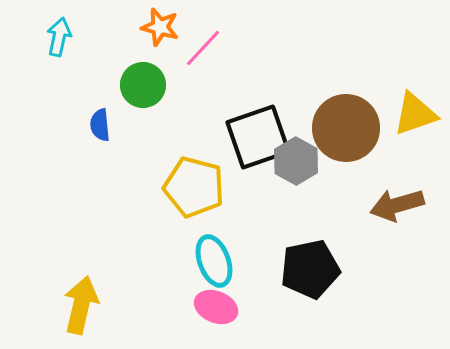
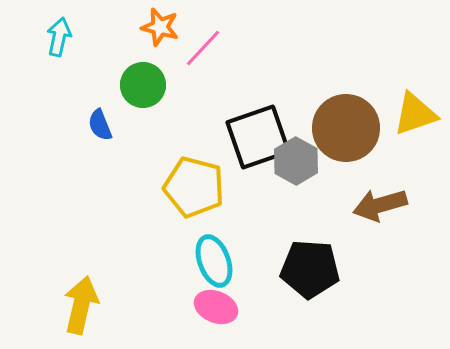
blue semicircle: rotated 16 degrees counterclockwise
brown arrow: moved 17 px left
black pentagon: rotated 16 degrees clockwise
